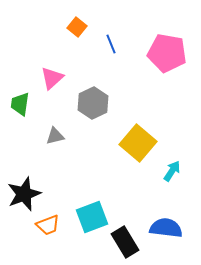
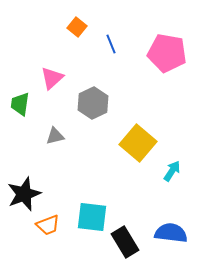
cyan square: rotated 28 degrees clockwise
blue semicircle: moved 5 px right, 5 px down
